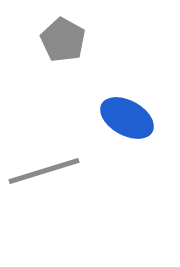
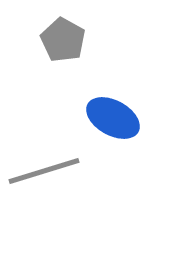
blue ellipse: moved 14 px left
